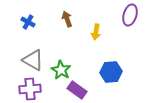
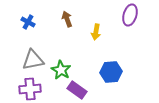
gray triangle: rotated 40 degrees counterclockwise
